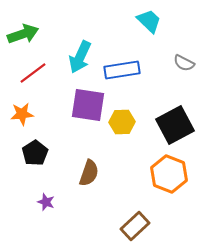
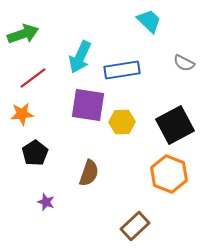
red line: moved 5 px down
